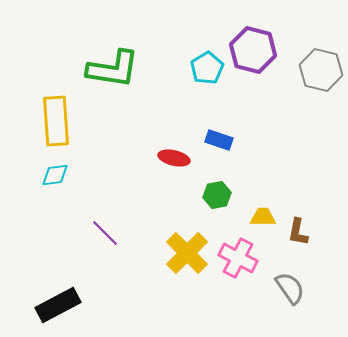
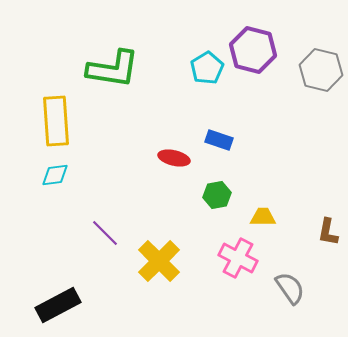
brown L-shape: moved 30 px right
yellow cross: moved 28 px left, 8 px down
